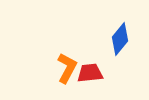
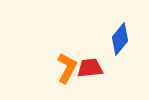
red trapezoid: moved 5 px up
